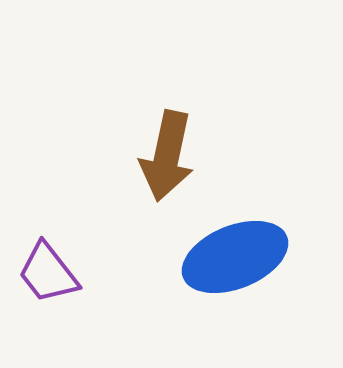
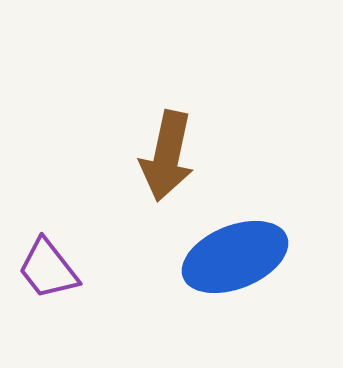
purple trapezoid: moved 4 px up
